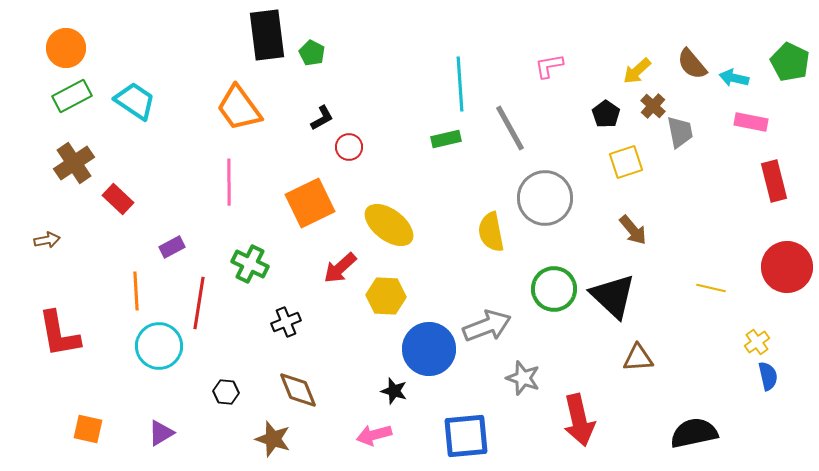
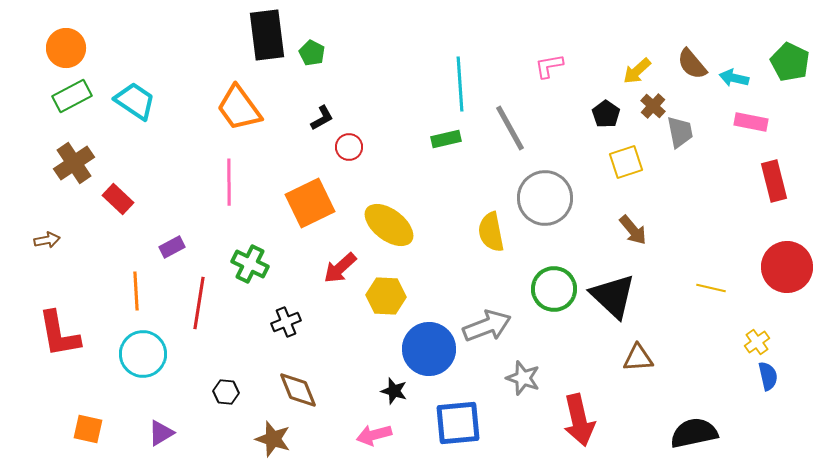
cyan circle at (159, 346): moved 16 px left, 8 px down
blue square at (466, 436): moved 8 px left, 13 px up
